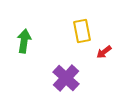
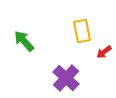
green arrow: rotated 50 degrees counterclockwise
